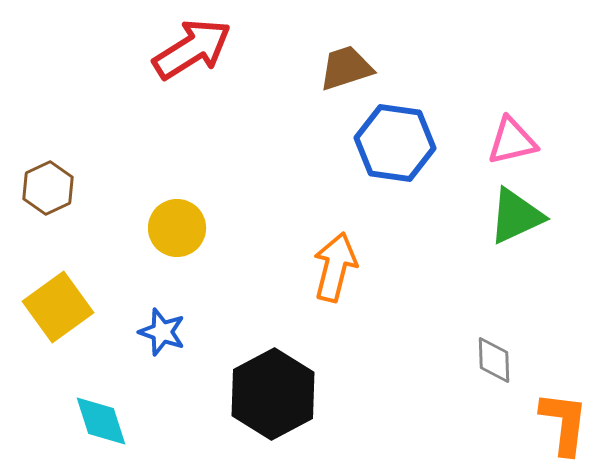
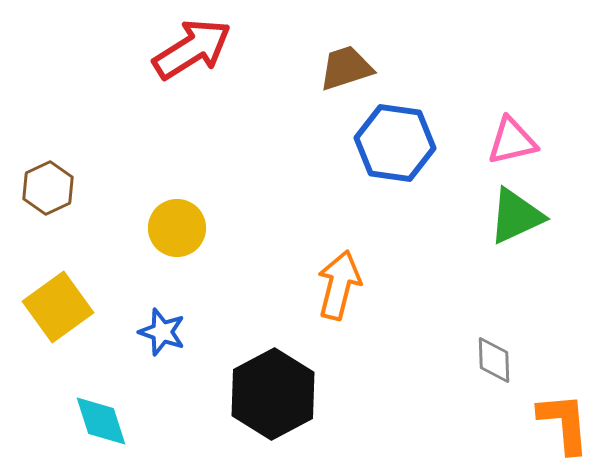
orange arrow: moved 4 px right, 18 px down
orange L-shape: rotated 12 degrees counterclockwise
